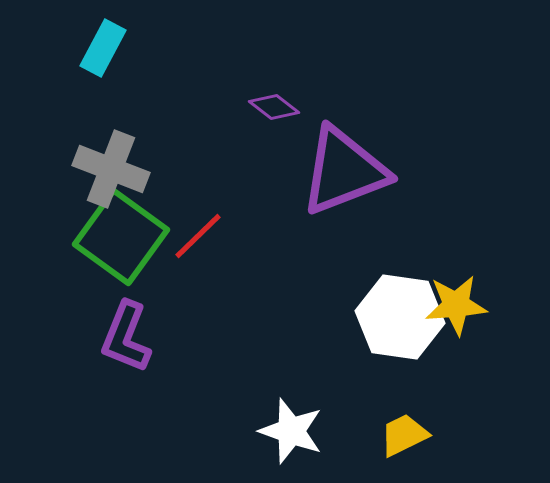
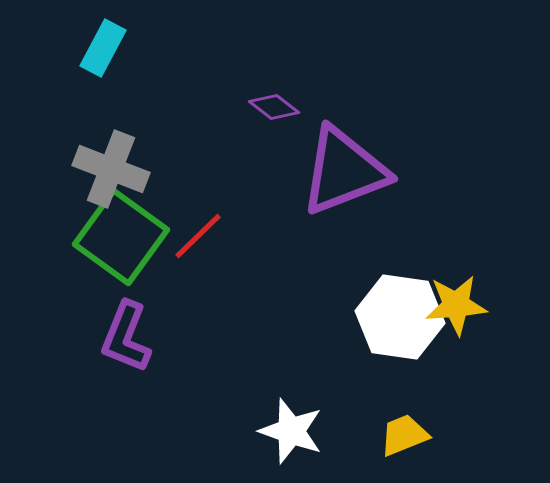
yellow trapezoid: rotated 4 degrees clockwise
